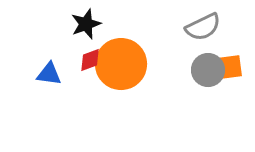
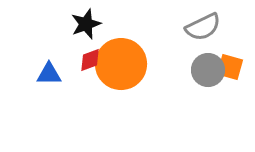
orange square: rotated 24 degrees clockwise
blue triangle: rotated 8 degrees counterclockwise
